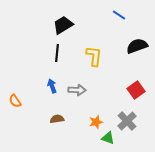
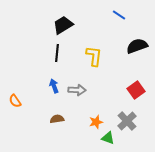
blue arrow: moved 2 px right
